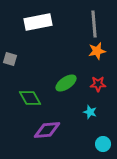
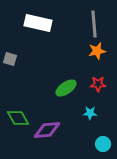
white rectangle: moved 1 px down; rotated 24 degrees clockwise
green ellipse: moved 5 px down
green diamond: moved 12 px left, 20 px down
cyan star: moved 1 px down; rotated 16 degrees counterclockwise
